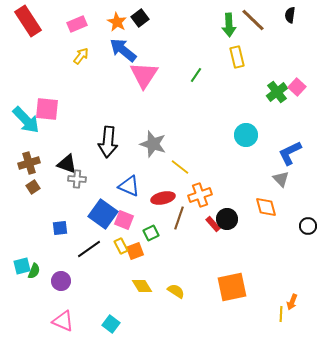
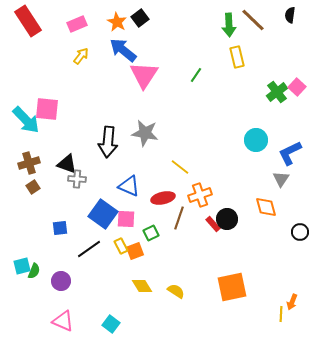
cyan circle at (246, 135): moved 10 px right, 5 px down
gray star at (153, 144): moved 8 px left, 11 px up; rotated 8 degrees counterclockwise
gray triangle at (281, 179): rotated 18 degrees clockwise
pink square at (124, 220): moved 2 px right, 1 px up; rotated 18 degrees counterclockwise
black circle at (308, 226): moved 8 px left, 6 px down
